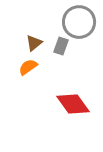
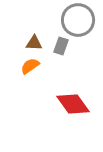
gray circle: moved 1 px left, 2 px up
brown triangle: rotated 42 degrees clockwise
orange semicircle: moved 2 px right, 1 px up
